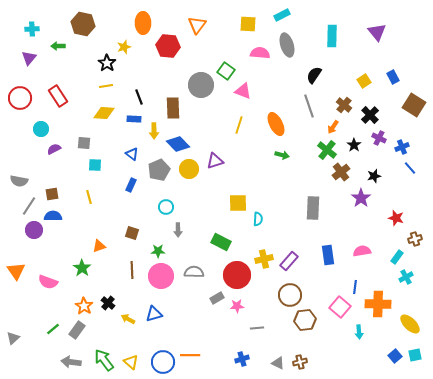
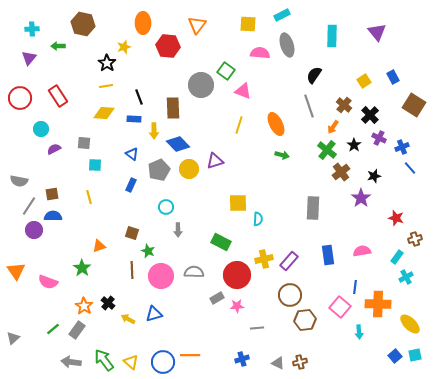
green star at (158, 251): moved 10 px left; rotated 24 degrees clockwise
